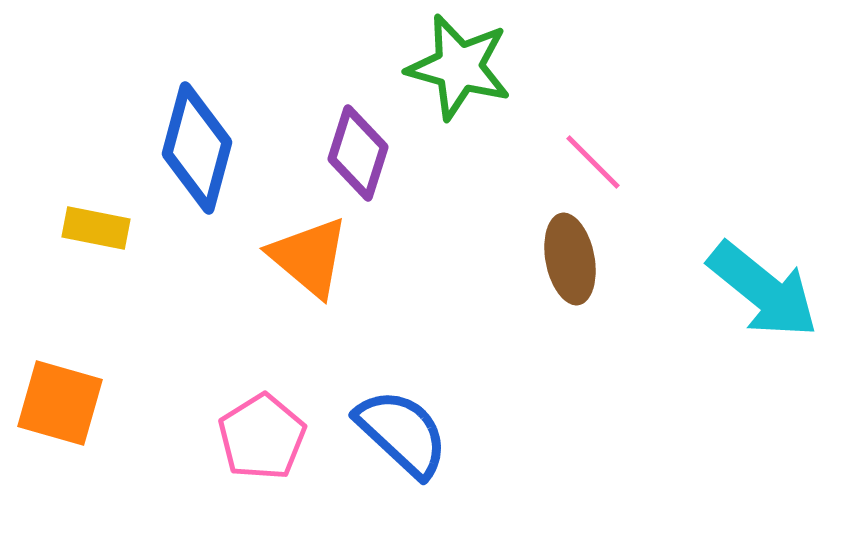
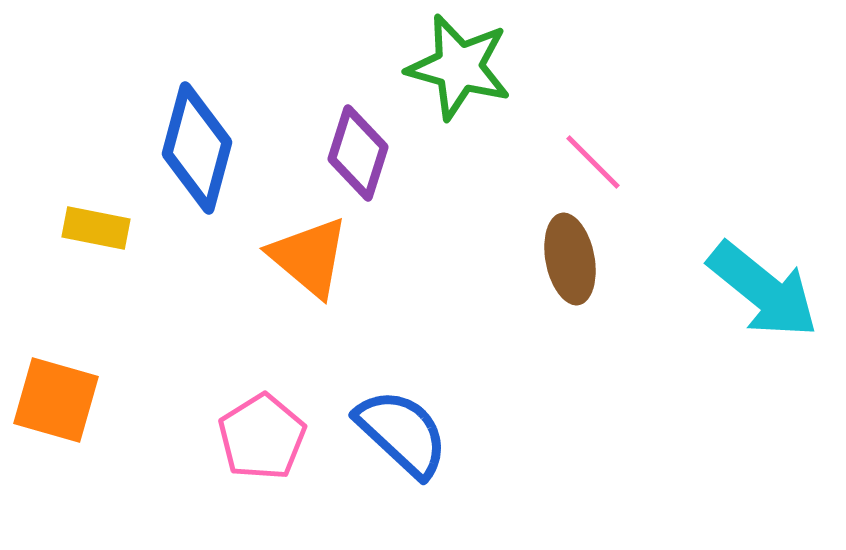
orange square: moved 4 px left, 3 px up
